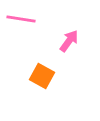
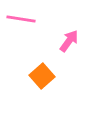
orange square: rotated 20 degrees clockwise
